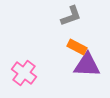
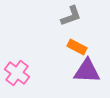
purple triangle: moved 6 px down
pink cross: moved 7 px left
